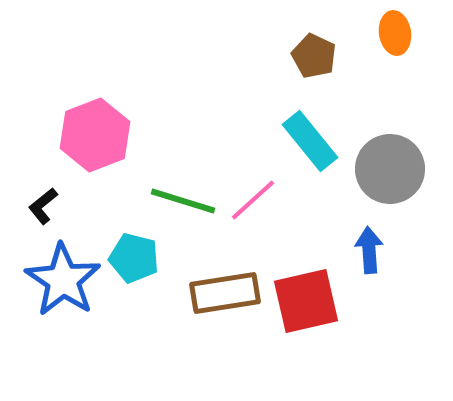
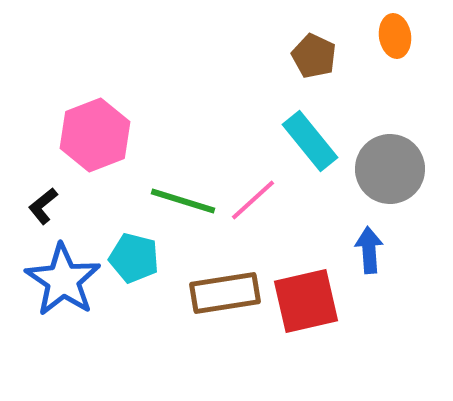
orange ellipse: moved 3 px down
